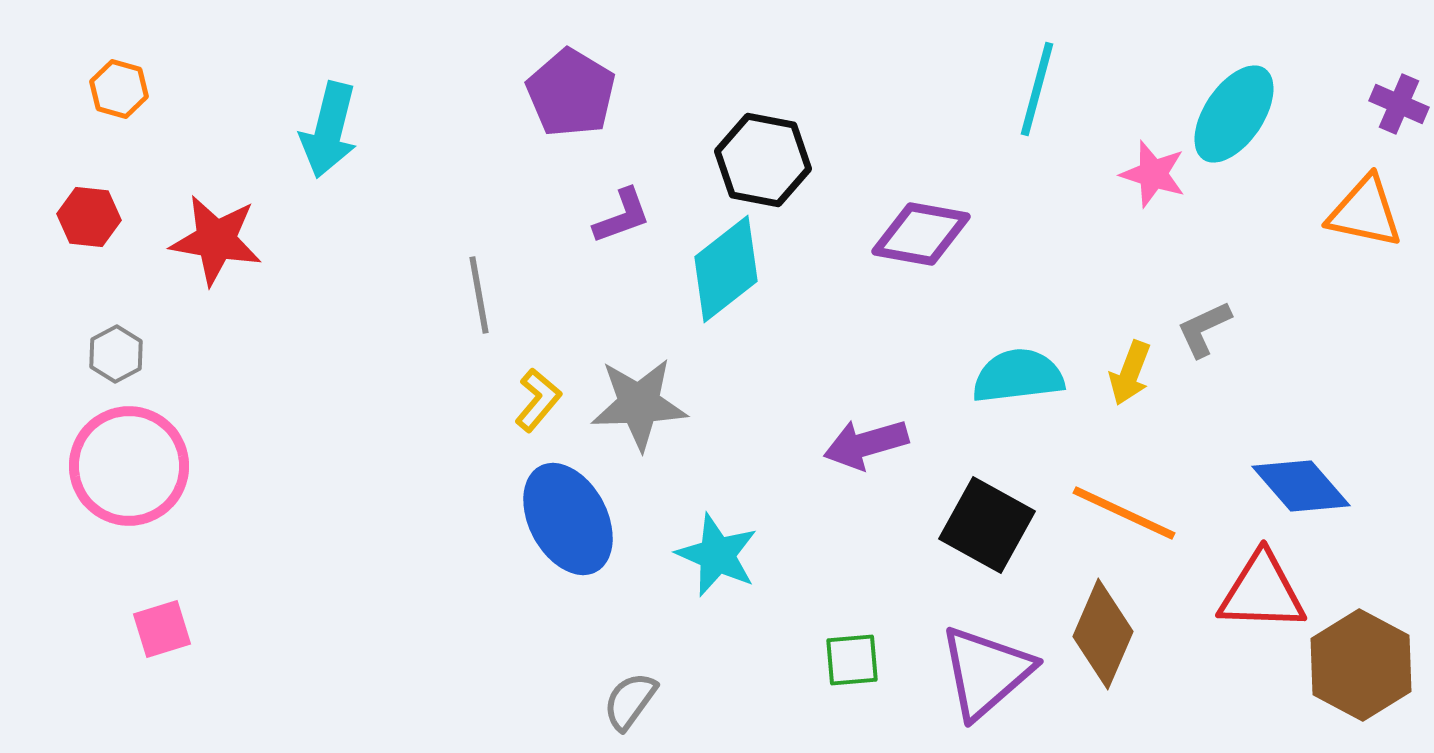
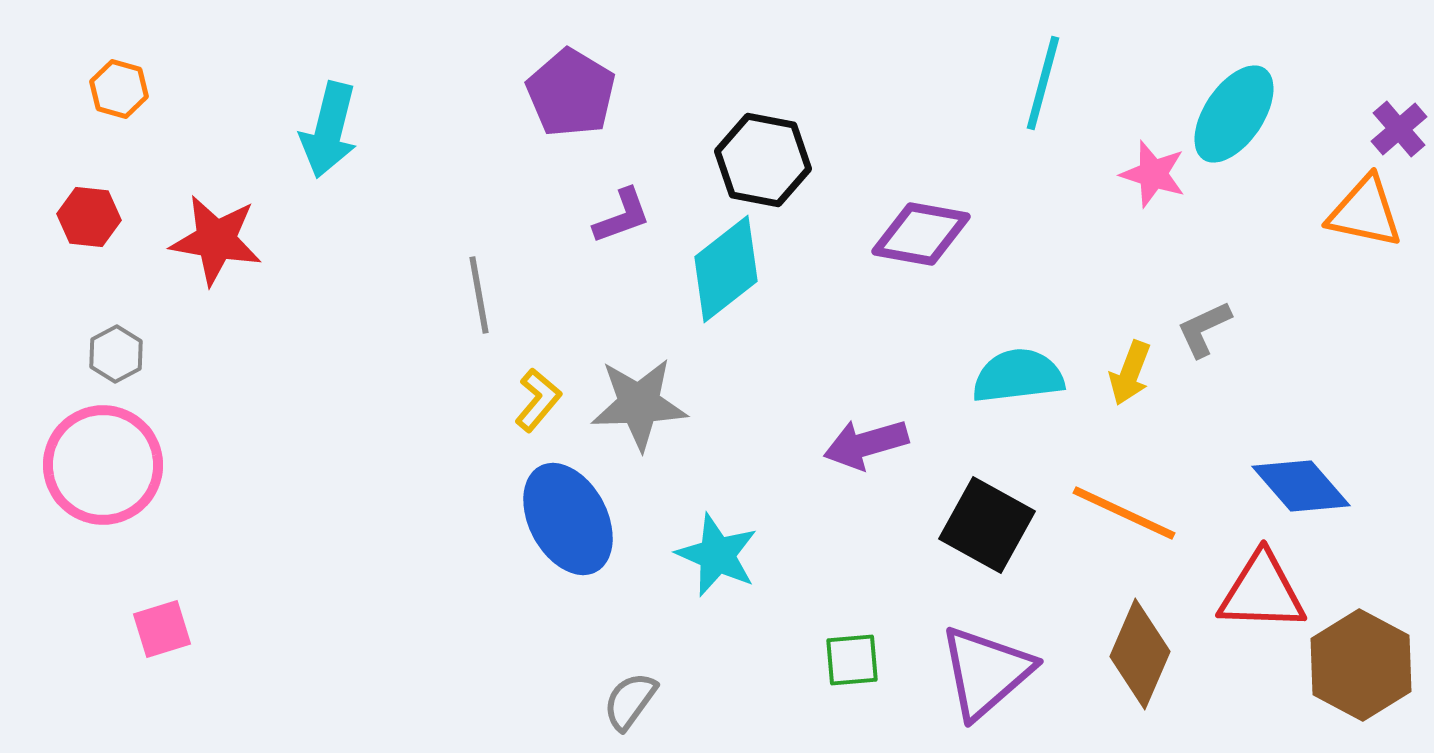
cyan line: moved 6 px right, 6 px up
purple cross: moved 25 px down; rotated 26 degrees clockwise
pink circle: moved 26 px left, 1 px up
brown diamond: moved 37 px right, 20 px down
